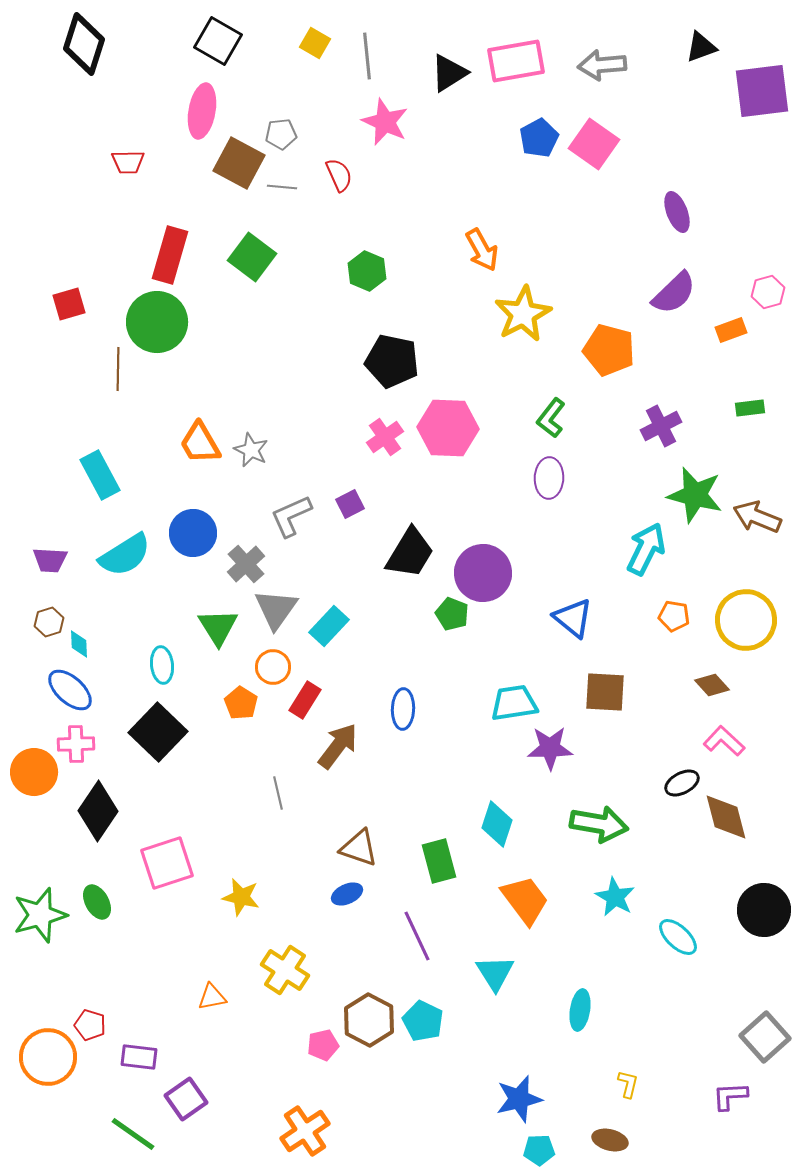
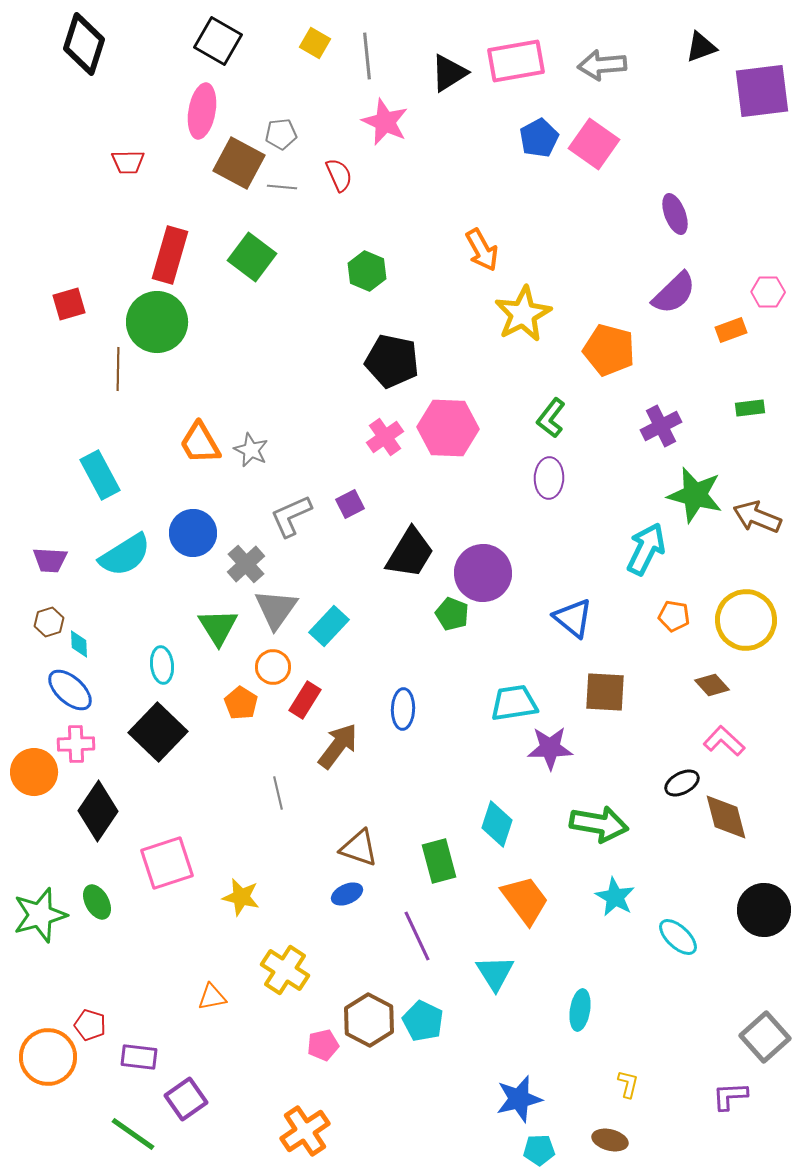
purple ellipse at (677, 212): moved 2 px left, 2 px down
pink hexagon at (768, 292): rotated 16 degrees clockwise
